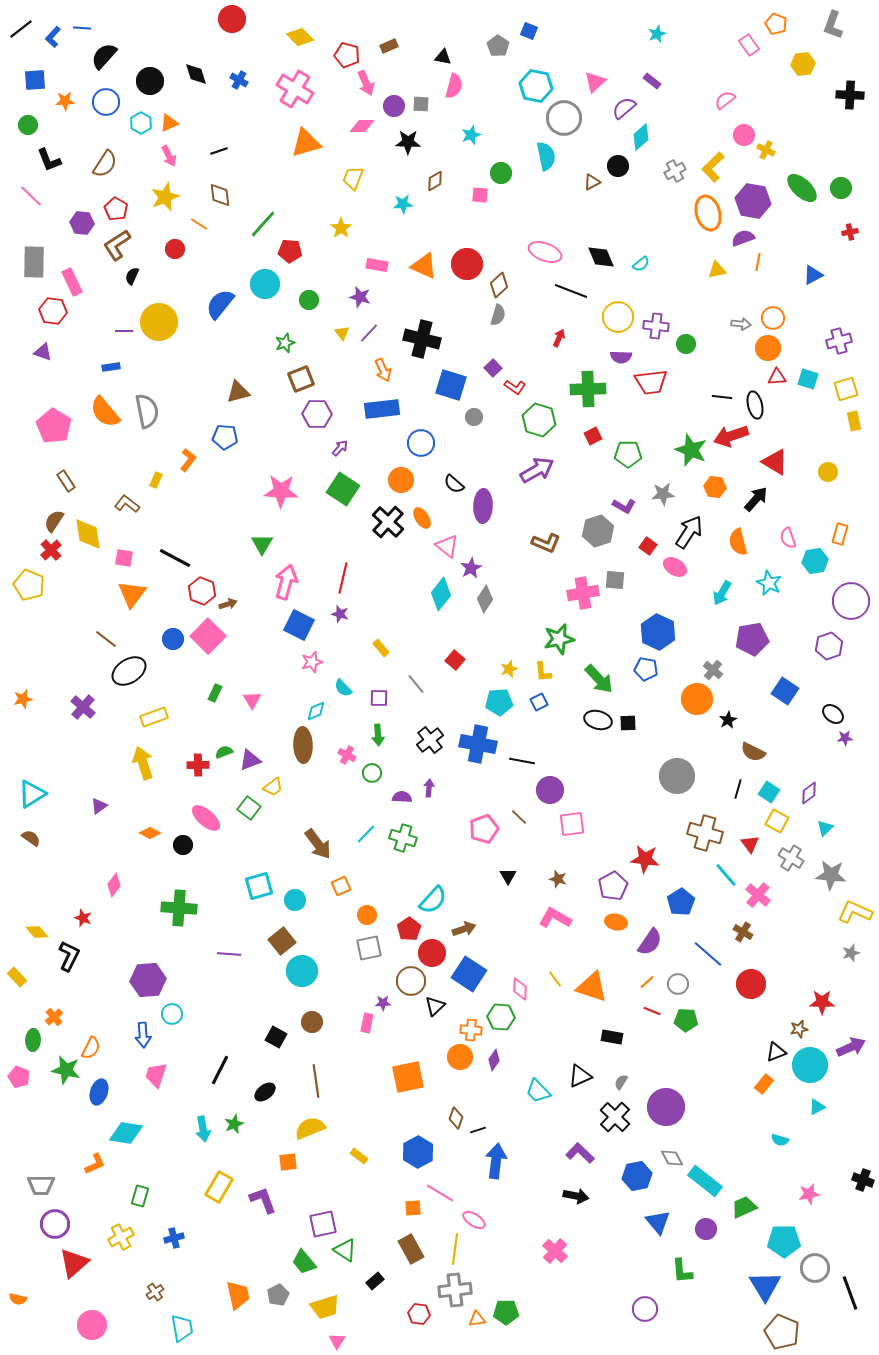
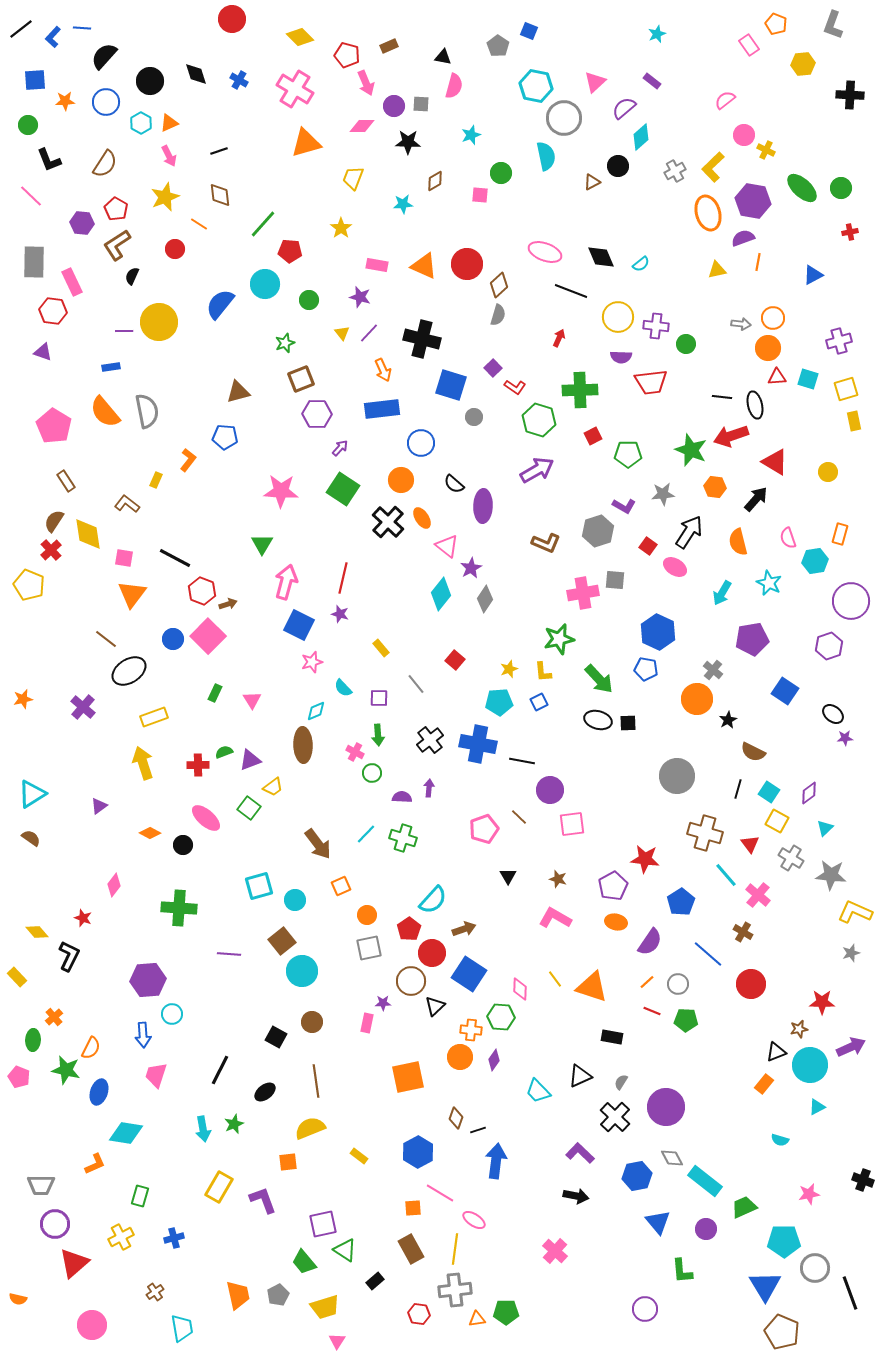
green cross at (588, 389): moved 8 px left, 1 px down
pink cross at (347, 755): moved 8 px right, 3 px up
